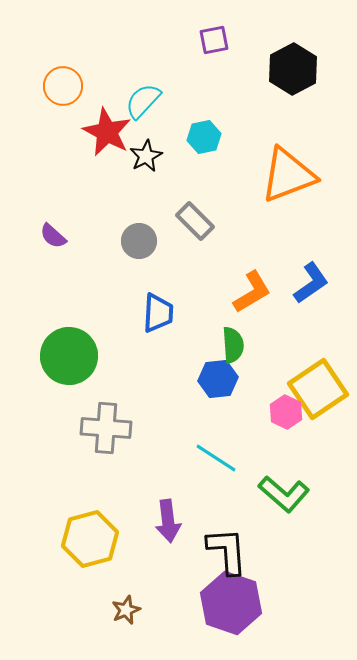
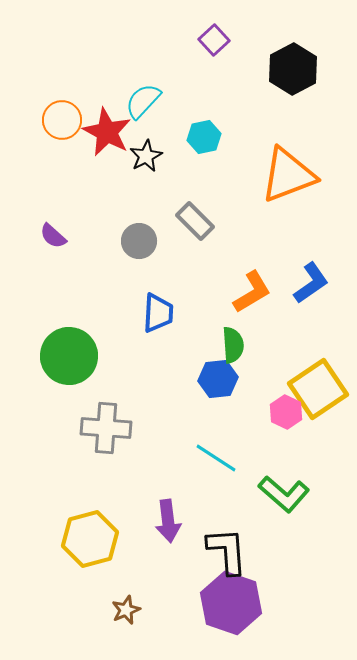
purple square: rotated 32 degrees counterclockwise
orange circle: moved 1 px left, 34 px down
